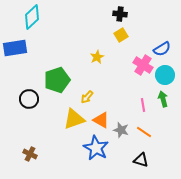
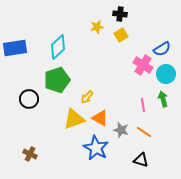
cyan diamond: moved 26 px right, 30 px down
yellow star: moved 30 px up; rotated 16 degrees clockwise
cyan circle: moved 1 px right, 1 px up
orange triangle: moved 1 px left, 2 px up
